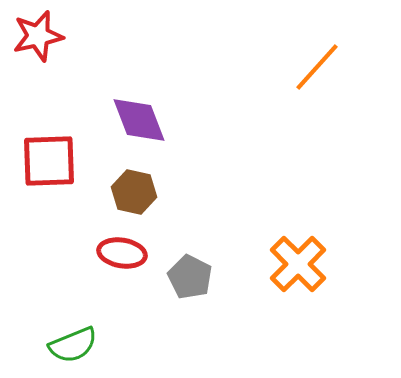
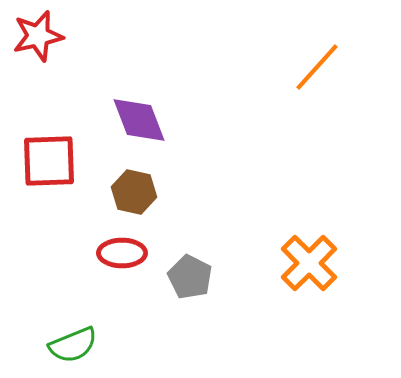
red ellipse: rotated 9 degrees counterclockwise
orange cross: moved 11 px right, 1 px up
